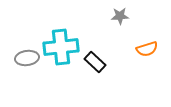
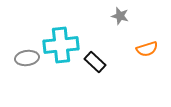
gray star: rotated 18 degrees clockwise
cyan cross: moved 2 px up
